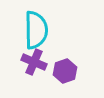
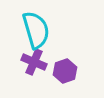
cyan semicircle: rotated 15 degrees counterclockwise
